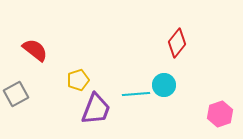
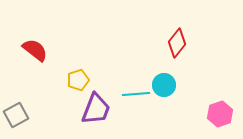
gray square: moved 21 px down
